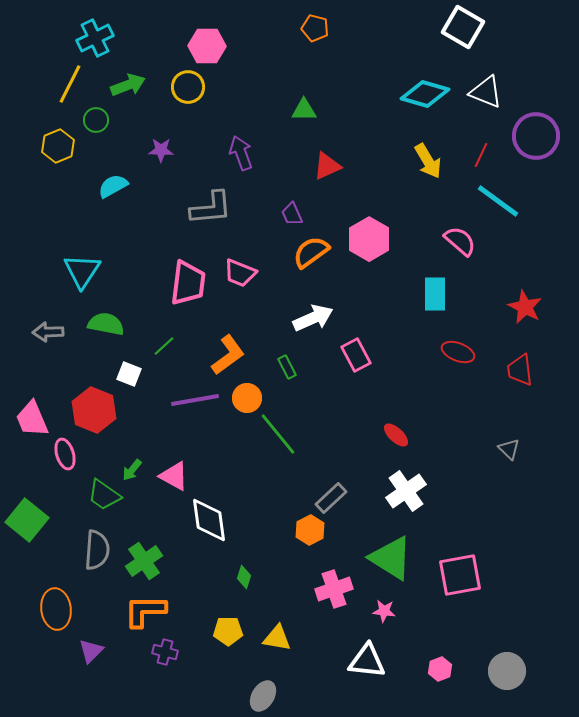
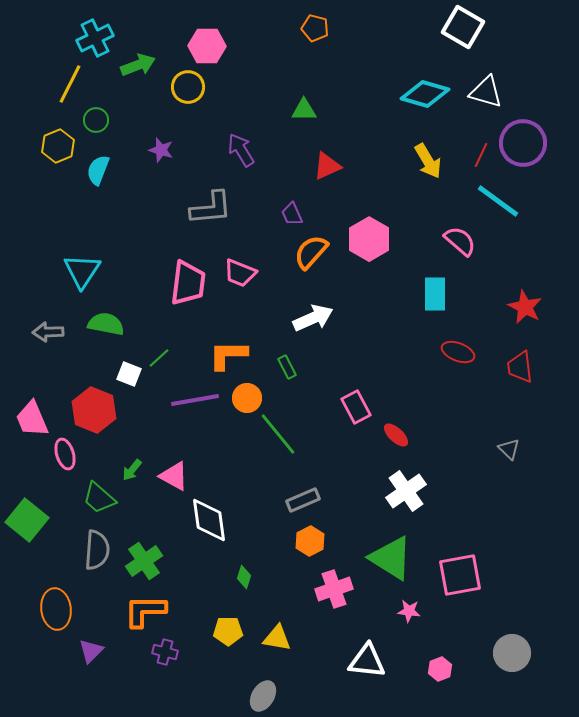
green arrow at (128, 85): moved 10 px right, 20 px up
white triangle at (486, 92): rotated 6 degrees counterclockwise
purple circle at (536, 136): moved 13 px left, 7 px down
purple star at (161, 150): rotated 15 degrees clockwise
purple arrow at (241, 153): moved 3 px up; rotated 12 degrees counterclockwise
cyan semicircle at (113, 186): moved 15 px left, 16 px up; rotated 40 degrees counterclockwise
orange semicircle at (311, 252): rotated 12 degrees counterclockwise
green line at (164, 346): moved 5 px left, 12 px down
orange L-shape at (228, 355): rotated 144 degrees counterclockwise
pink rectangle at (356, 355): moved 52 px down
red trapezoid at (520, 370): moved 3 px up
green trapezoid at (104, 495): moved 5 px left, 3 px down; rotated 6 degrees clockwise
gray rectangle at (331, 498): moved 28 px left, 2 px down; rotated 20 degrees clockwise
orange hexagon at (310, 530): moved 11 px down
pink star at (384, 611): moved 25 px right
gray circle at (507, 671): moved 5 px right, 18 px up
